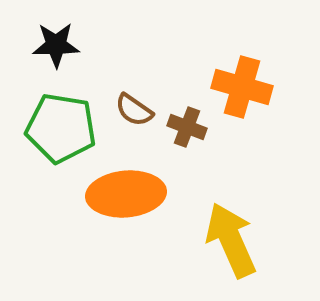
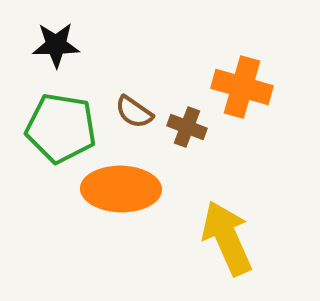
brown semicircle: moved 2 px down
orange ellipse: moved 5 px left, 5 px up; rotated 6 degrees clockwise
yellow arrow: moved 4 px left, 2 px up
